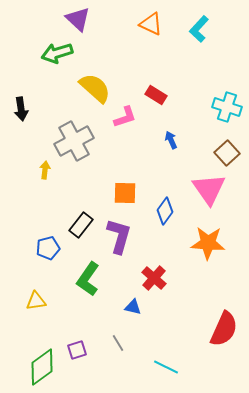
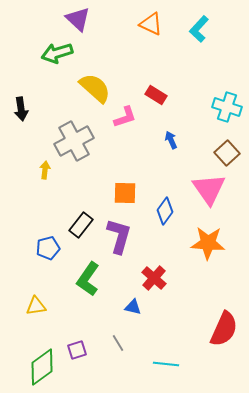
yellow triangle: moved 5 px down
cyan line: moved 3 px up; rotated 20 degrees counterclockwise
